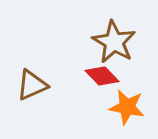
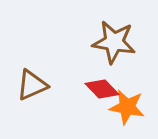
brown star: rotated 21 degrees counterclockwise
red diamond: moved 13 px down
